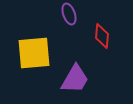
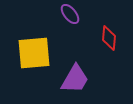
purple ellipse: moved 1 px right; rotated 20 degrees counterclockwise
red diamond: moved 7 px right, 2 px down
